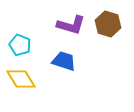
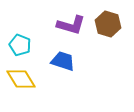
blue trapezoid: moved 1 px left
